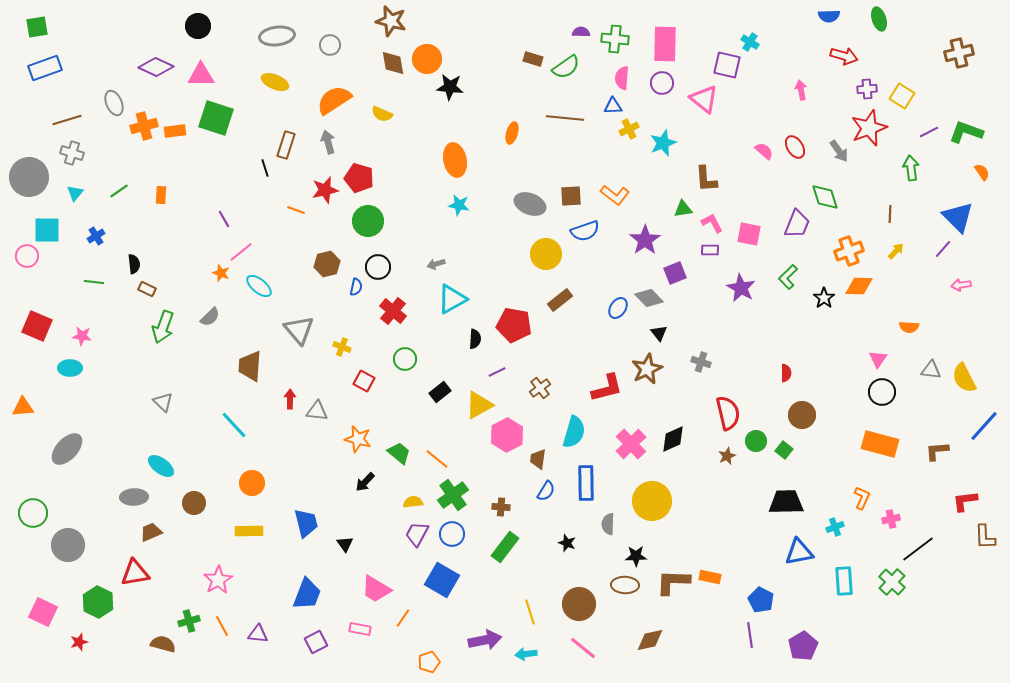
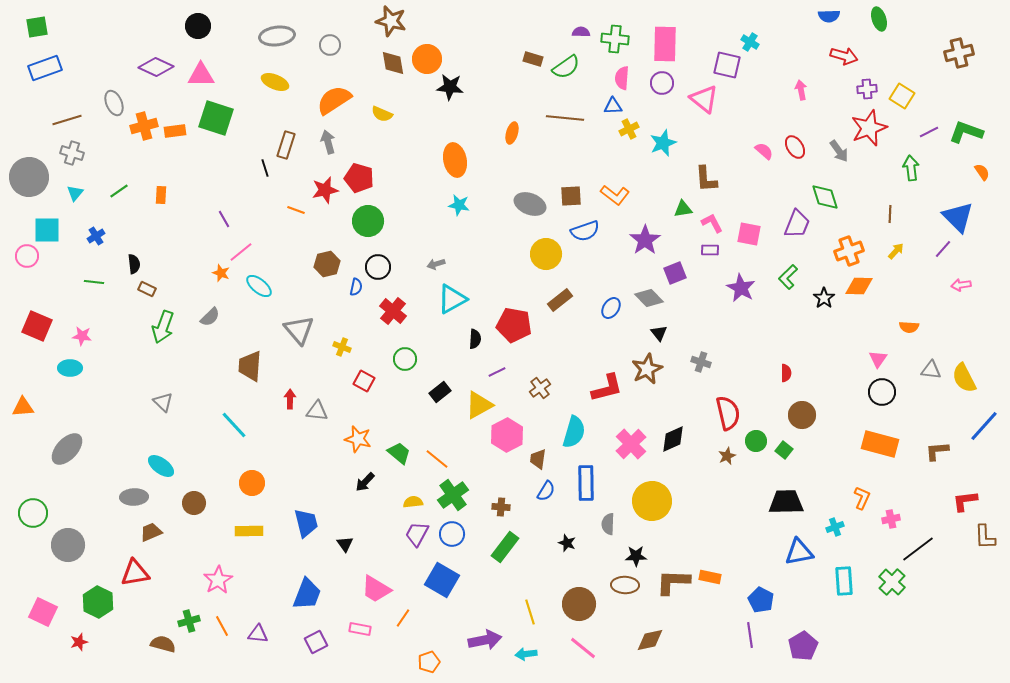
blue ellipse at (618, 308): moved 7 px left
